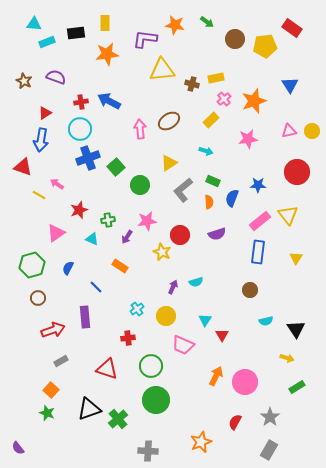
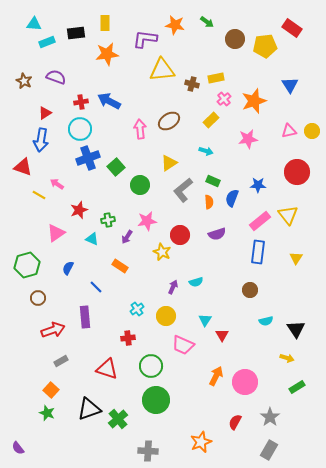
green hexagon at (32, 265): moved 5 px left
